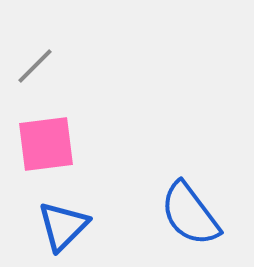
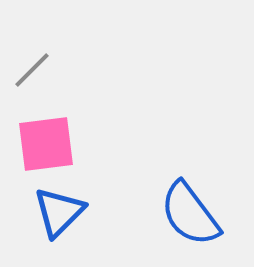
gray line: moved 3 px left, 4 px down
blue triangle: moved 4 px left, 14 px up
